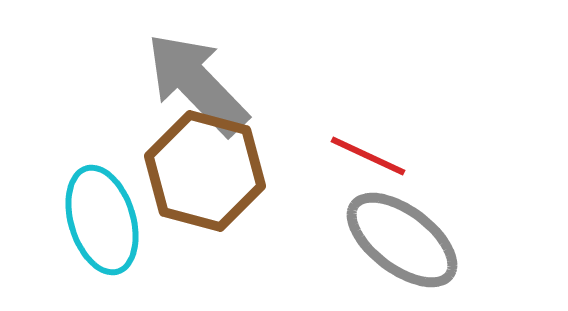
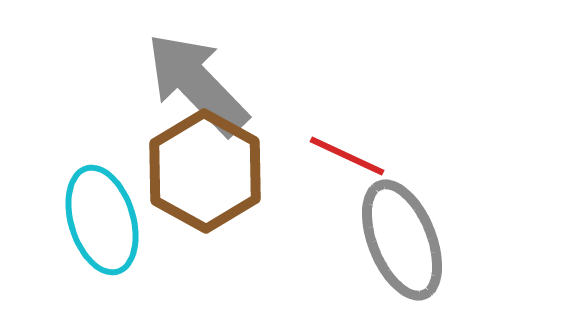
red line: moved 21 px left
brown hexagon: rotated 14 degrees clockwise
gray ellipse: rotated 31 degrees clockwise
